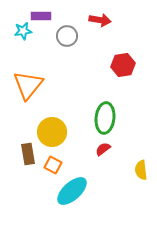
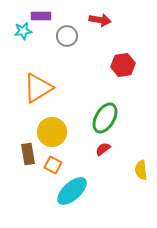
orange triangle: moved 10 px right, 3 px down; rotated 20 degrees clockwise
green ellipse: rotated 24 degrees clockwise
